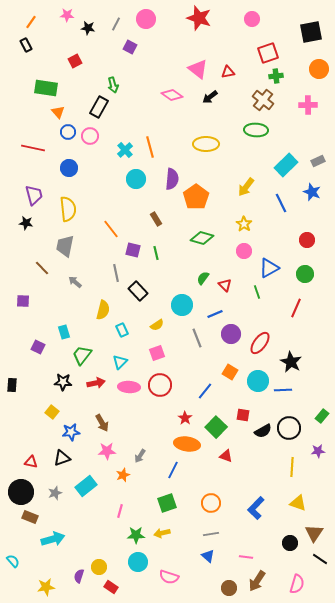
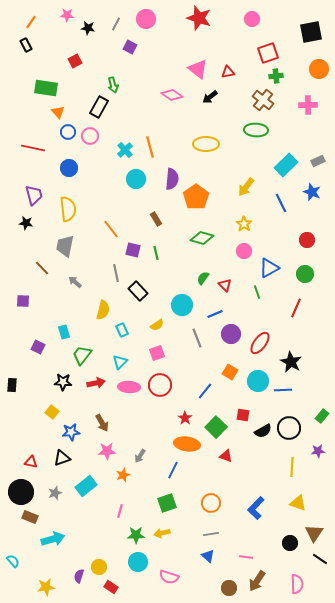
pink semicircle at (297, 584): rotated 18 degrees counterclockwise
